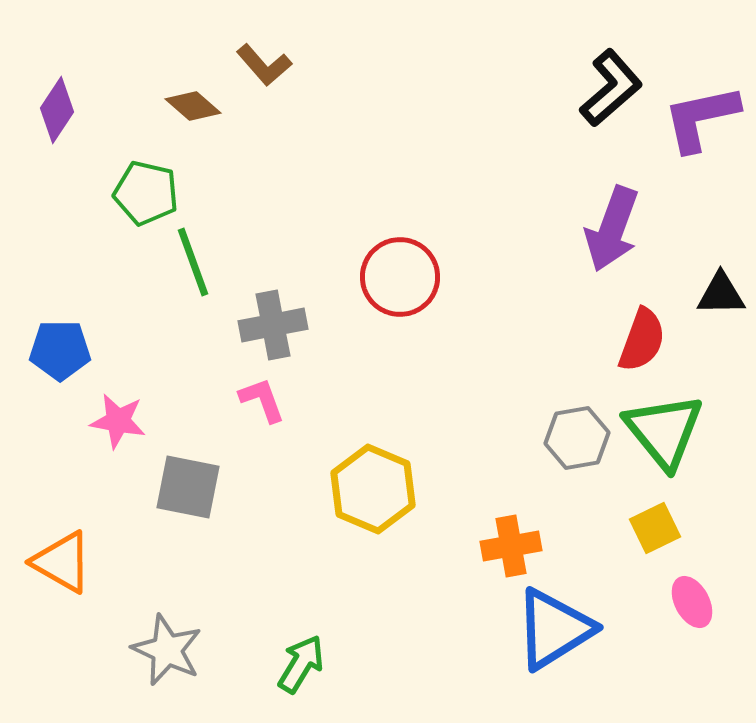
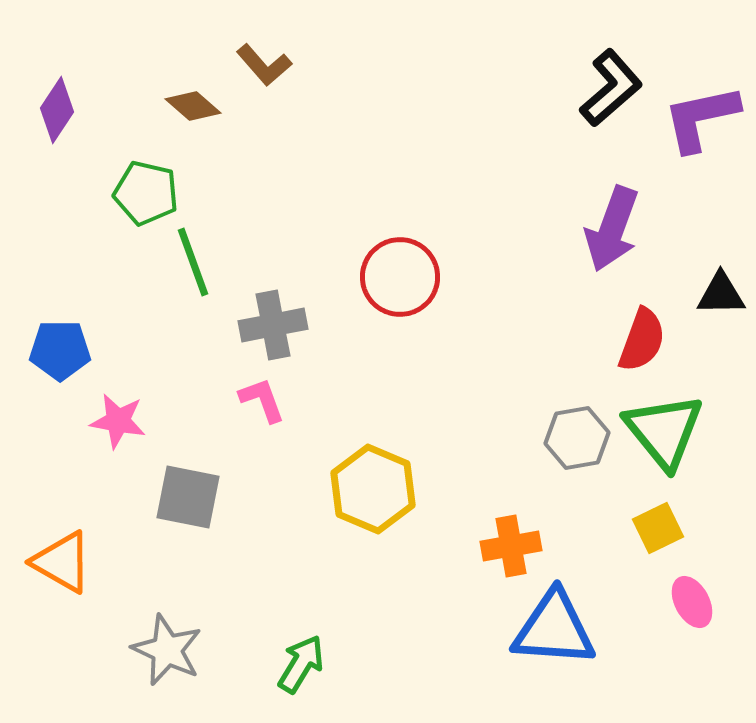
gray square: moved 10 px down
yellow square: moved 3 px right
blue triangle: rotated 36 degrees clockwise
